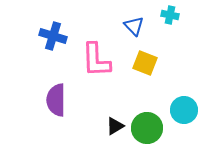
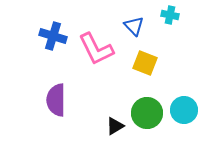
pink L-shape: moved 11 px up; rotated 24 degrees counterclockwise
green circle: moved 15 px up
